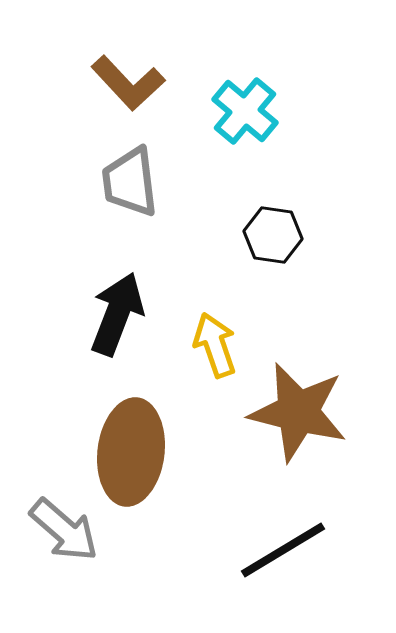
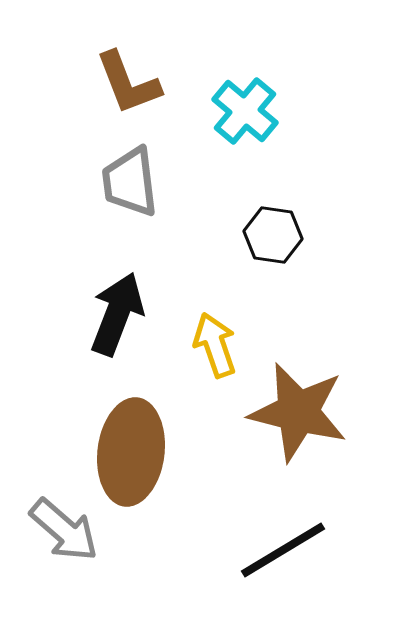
brown L-shape: rotated 22 degrees clockwise
